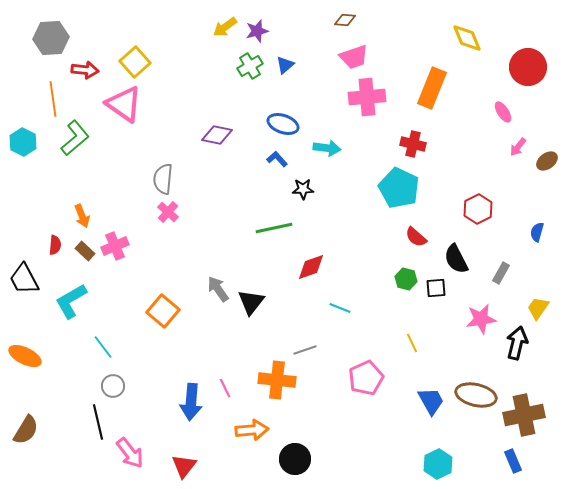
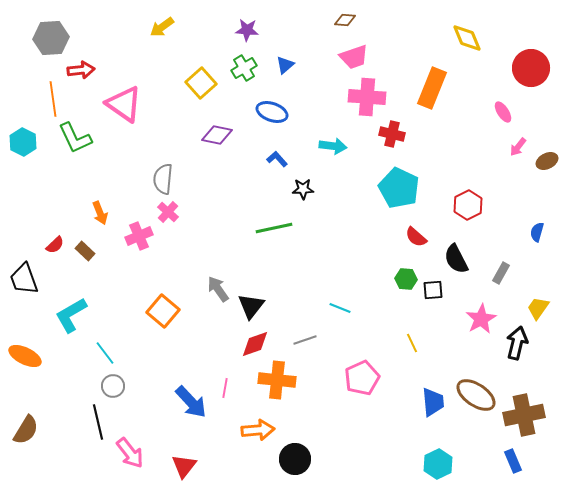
yellow arrow at (225, 27): moved 63 px left
purple star at (257, 31): moved 10 px left, 1 px up; rotated 20 degrees clockwise
yellow square at (135, 62): moved 66 px right, 21 px down
green cross at (250, 66): moved 6 px left, 2 px down
red circle at (528, 67): moved 3 px right, 1 px down
red arrow at (85, 70): moved 4 px left; rotated 12 degrees counterclockwise
pink cross at (367, 97): rotated 9 degrees clockwise
blue ellipse at (283, 124): moved 11 px left, 12 px up
green L-shape at (75, 138): rotated 105 degrees clockwise
red cross at (413, 144): moved 21 px left, 10 px up
cyan arrow at (327, 148): moved 6 px right, 2 px up
brown ellipse at (547, 161): rotated 10 degrees clockwise
red hexagon at (478, 209): moved 10 px left, 4 px up
orange arrow at (82, 216): moved 18 px right, 3 px up
red semicircle at (55, 245): rotated 42 degrees clockwise
pink cross at (115, 246): moved 24 px right, 10 px up
red diamond at (311, 267): moved 56 px left, 77 px down
black trapezoid at (24, 279): rotated 8 degrees clockwise
green hexagon at (406, 279): rotated 10 degrees counterclockwise
black square at (436, 288): moved 3 px left, 2 px down
cyan L-shape at (71, 301): moved 14 px down
black triangle at (251, 302): moved 4 px down
pink star at (481, 319): rotated 20 degrees counterclockwise
cyan line at (103, 347): moved 2 px right, 6 px down
gray line at (305, 350): moved 10 px up
pink pentagon at (366, 378): moved 4 px left
pink line at (225, 388): rotated 36 degrees clockwise
brown ellipse at (476, 395): rotated 21 degrees clockwise
blue trapezoid at (431, 401): moved 2 px right, 1 px down; rotated 24 degrees clockwise
blue arrow at (191, 402): rotated 48 degrees counterclockwise
orange arrow at (252, 430): moved 6 px right
